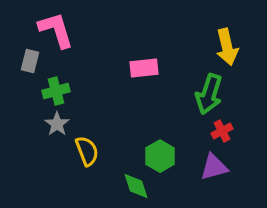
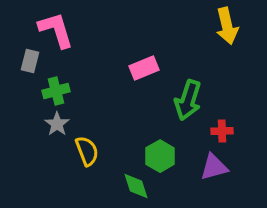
yellow arrow: moved 21 px up
pink rectangle: rotated 16 degrees counterclockwise
green arrow: moved 21 px left, 6 px down
red cross: rotated 25 degrees clockwise
